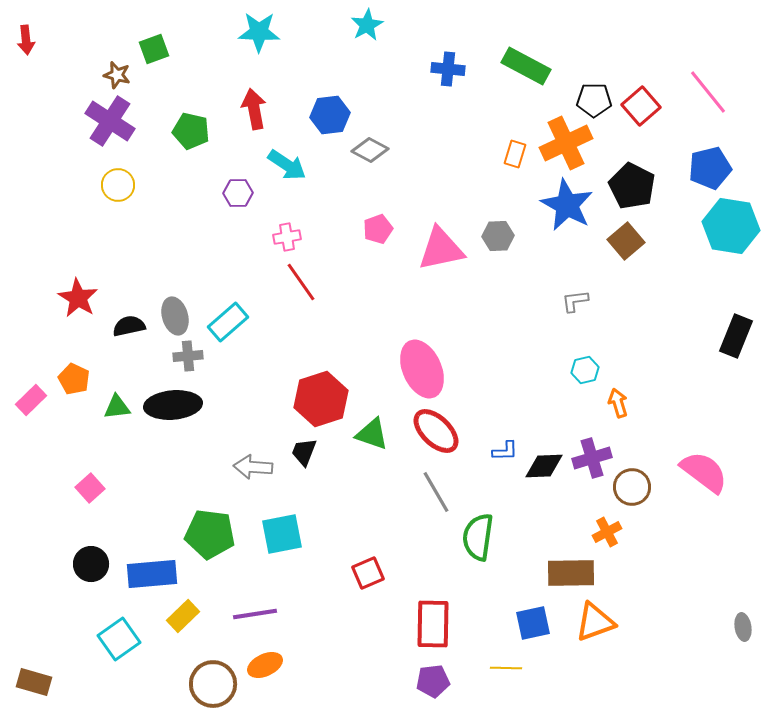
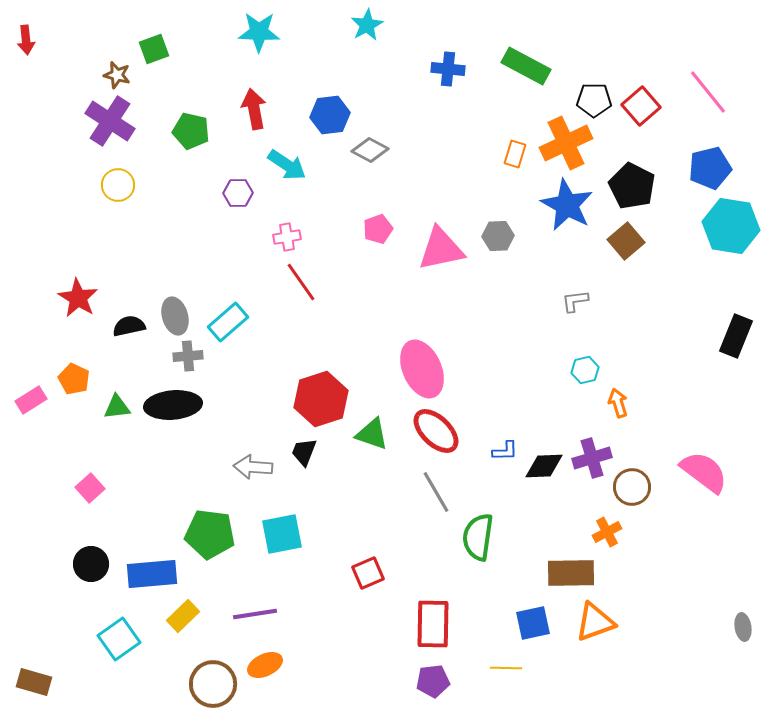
pink rectangle at (31, 400): rotated 12 degrees clockwise
